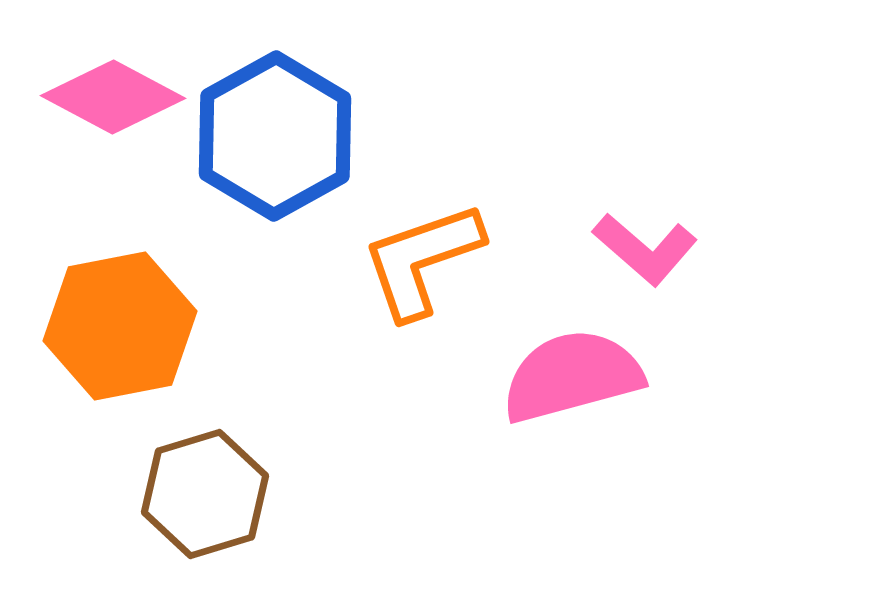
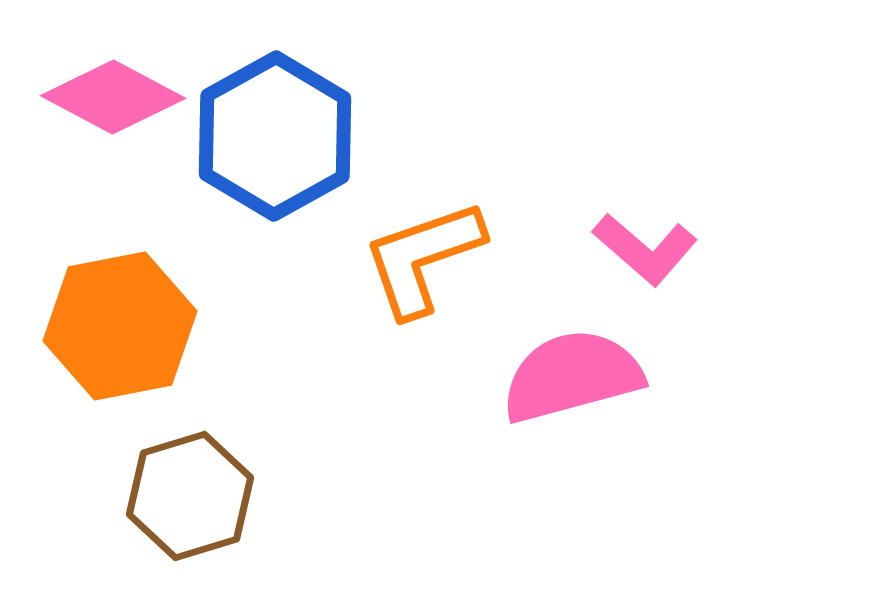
orange L-shape: moved 1 px right, 2 px up
brown hexagon: moved 15 px left, 2 px down
